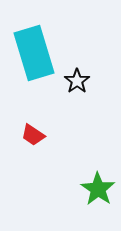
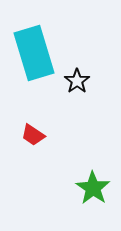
green star: moved 5 px left, 1 px up
